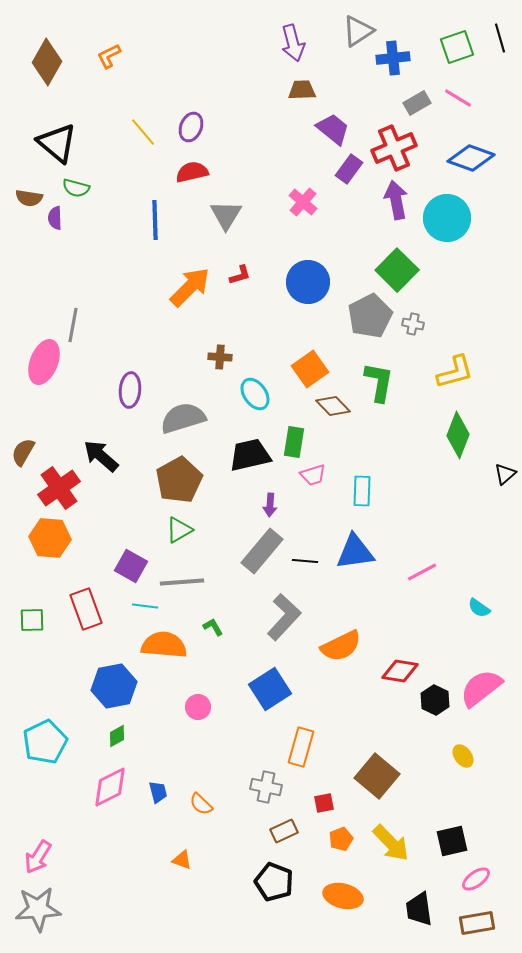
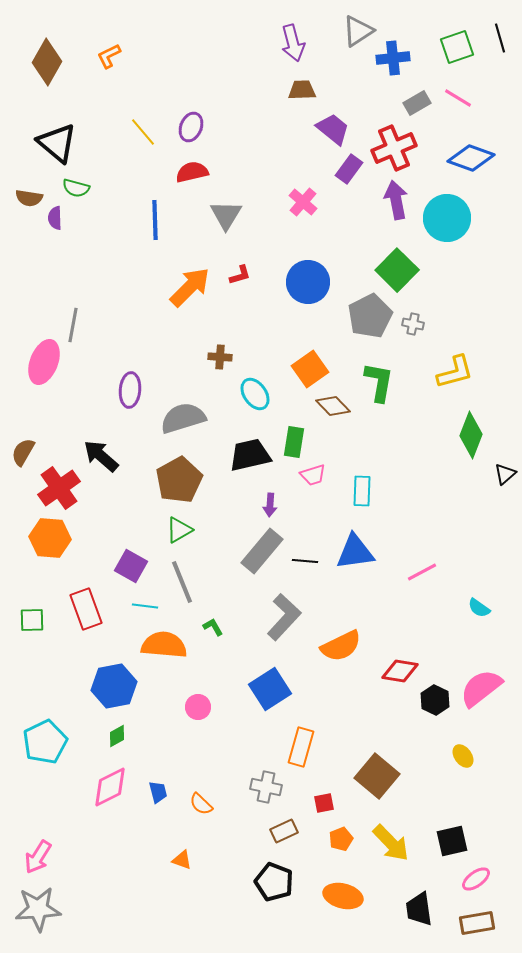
green diamond at (458, 435): moved 13 px right
gray line at (182, 582): rotated 72 degrees clockwise
